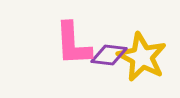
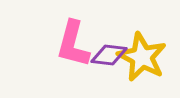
pink L-shape: rotated 18 degrees clockwise
